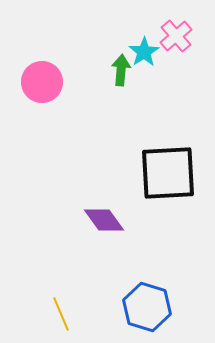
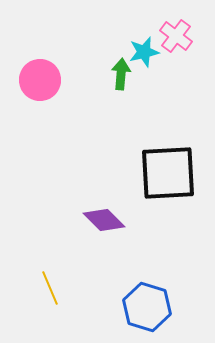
pink cross: rotated 12 degrees counterclockwise
cyan star: rotated 20 degrees clockwise
green arrow: moved 4 px down
pink circle: moved 2 px left, 2 px up
purple diamond: rotated 9 degrees counterclockwise
yellow line: moved 11 px left, 26 px up
